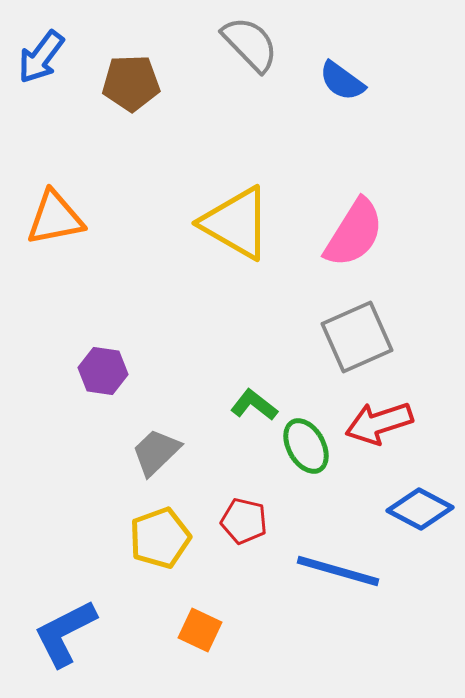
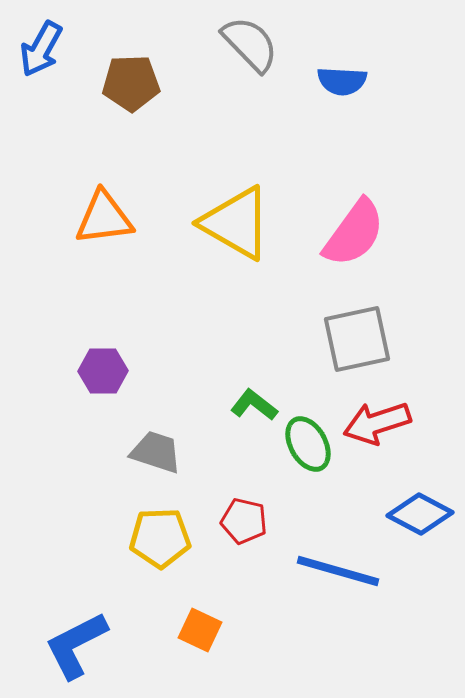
blue arrow: moved 8 px up; rotated 8 degrees counterclockwise
blue semicircle: rotated 33 degrees counterclockwise
orange triangle: moved 49 px right; rotated 4 degrees clockwise
pink semicircle: rotated 4 degrees clockwise
gray square: moved 2 px down; rotated 12 degrees clockwise
purple hexagon: rotated 9 degrees counterclockwise
red arrow: moved 2 px left
green ellipse: moved 2 px right, 2 px up
gray trapezoid: rotated 62 degrees clockwise
blue diamond: moved 5 px down
yellow pentagon: rotated 18 degrees clockwise
blue L-shape: moved 11 px right, 12 px down
